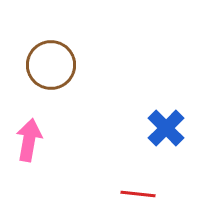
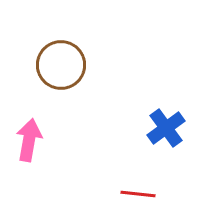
brown circle: moved 10 px right
blue cross: rotated 9 degrees clockwise
